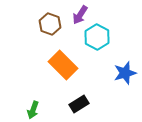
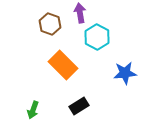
purple arrow: moved 2 px up; rotated 138 degrees clockwise
blue star: rotated 10 degrees clockwise
black rectangle: moved 2 px down
